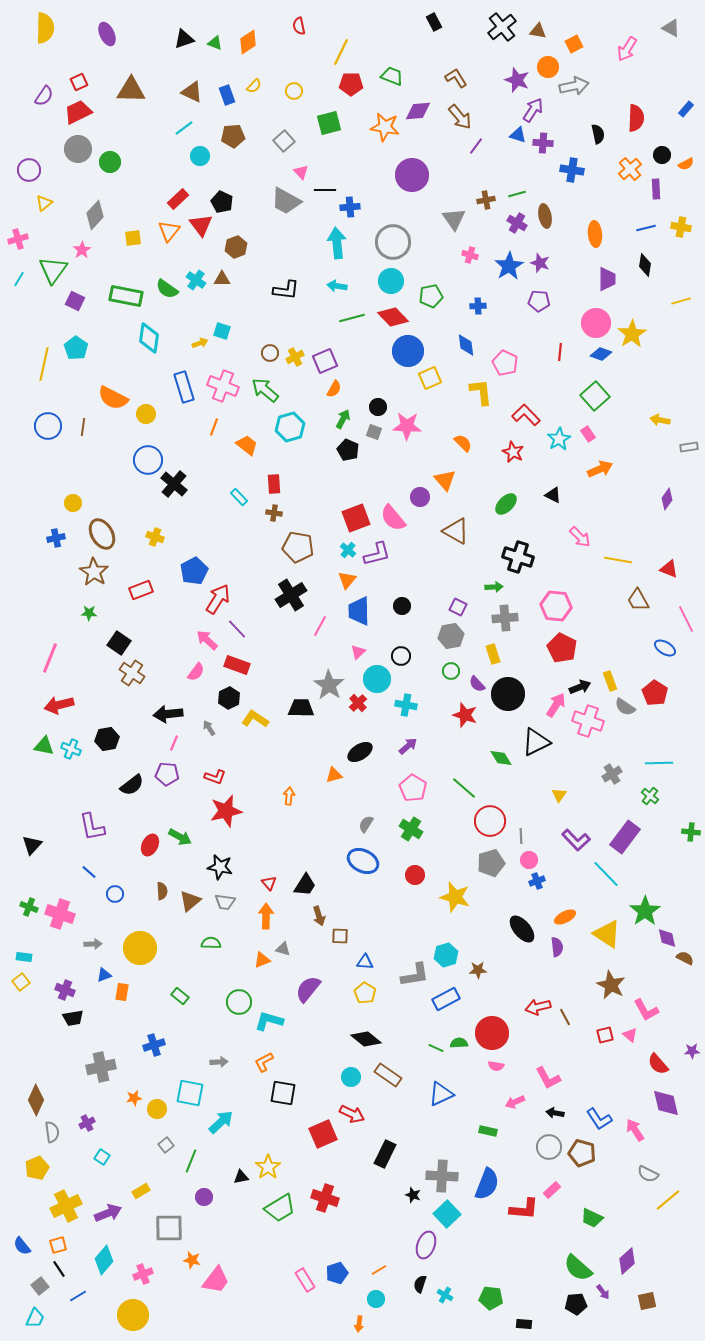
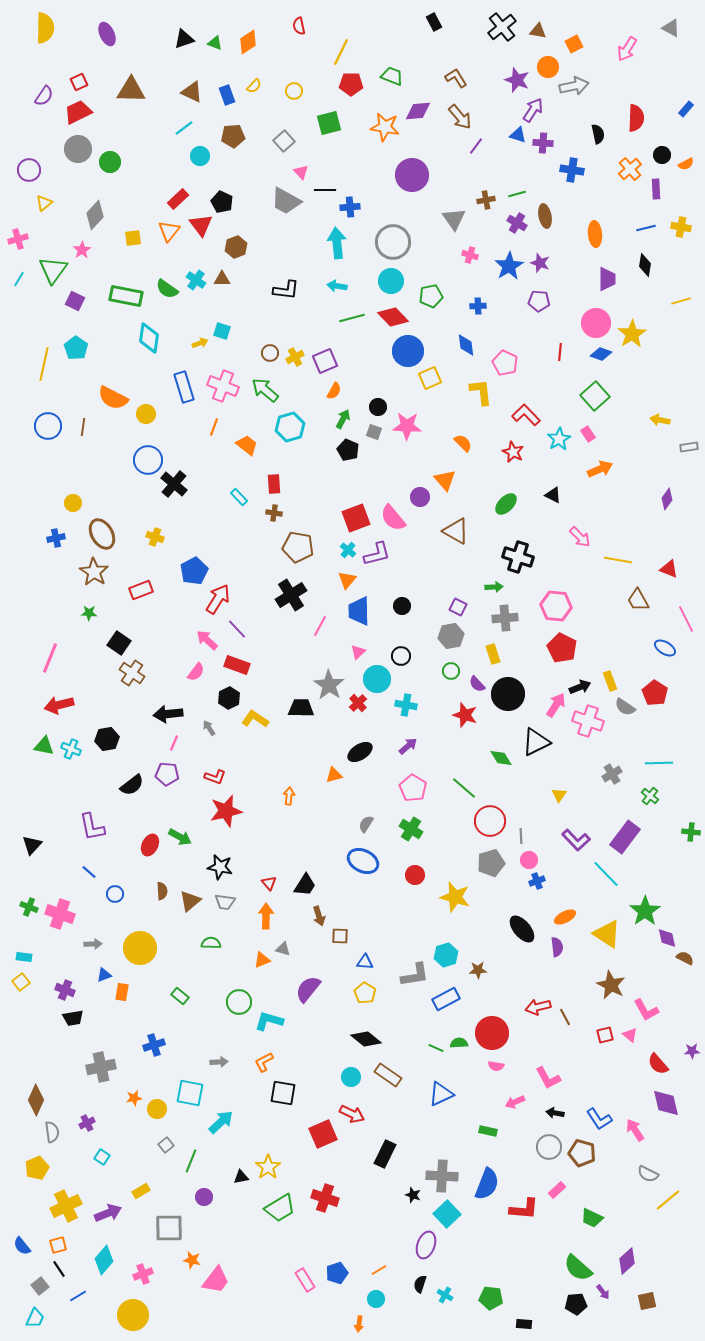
orange semicircle at (334, 389): moved 2 px down
pink rectangle at (552, 1190): moved 5 px right
